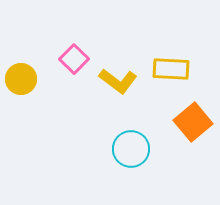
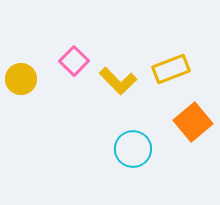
pink square: moved 2 px down
yellow rectangle: rotated 24 degrees counterclockwise
yellow L-shape: rotated 9 degrees clockwise
cyan circle: moved 2 px right
